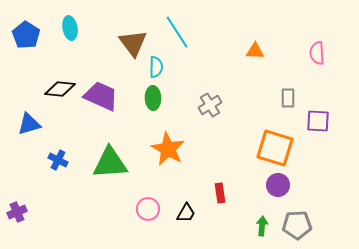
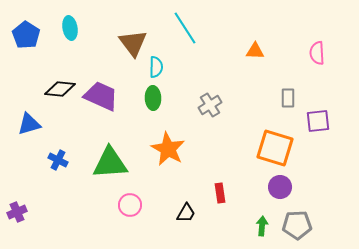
cyan line: moved 8 px right, 4 px up
purple square: rotated 10 degrees counterclockwise
purple circle: moved 2 px right, 2 px down
pink circle: moved 18 px left, 4 px up
